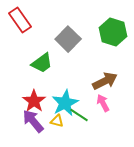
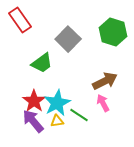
cyan star: moved 8 px left
yellow triangle: rotated 24 degrees counterclockwise
